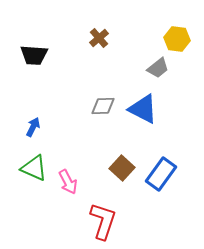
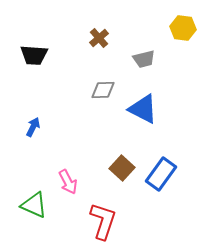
yellow hexagon: moved 6 px right, 11 px up
gray trapezoid: moved 14 px left, 9 px up; rotated 25 degrees clockwise
gray diamond: moved 16 px up
green triangle: moved 37 px down
